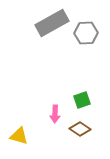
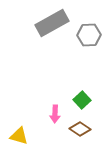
gray hexagon: moved 3 px right, 2 px down
green square: rotated 24 degrees counterclockwise
